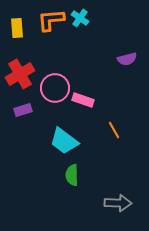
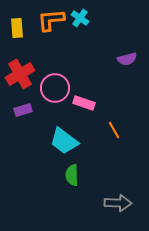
pink rectangle: moved 1 px right, 3 px down
